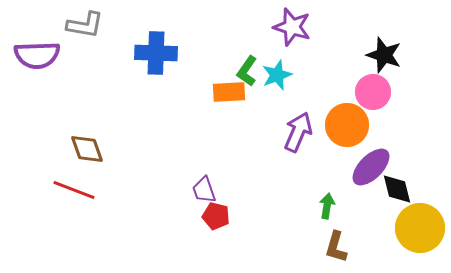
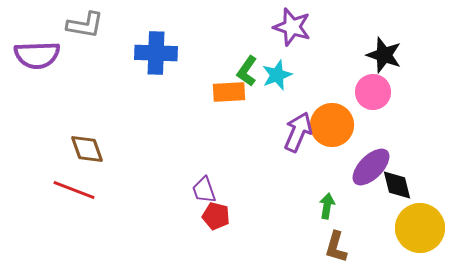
orange circle: moved 15 px left
black diamond: moved 4 px up
